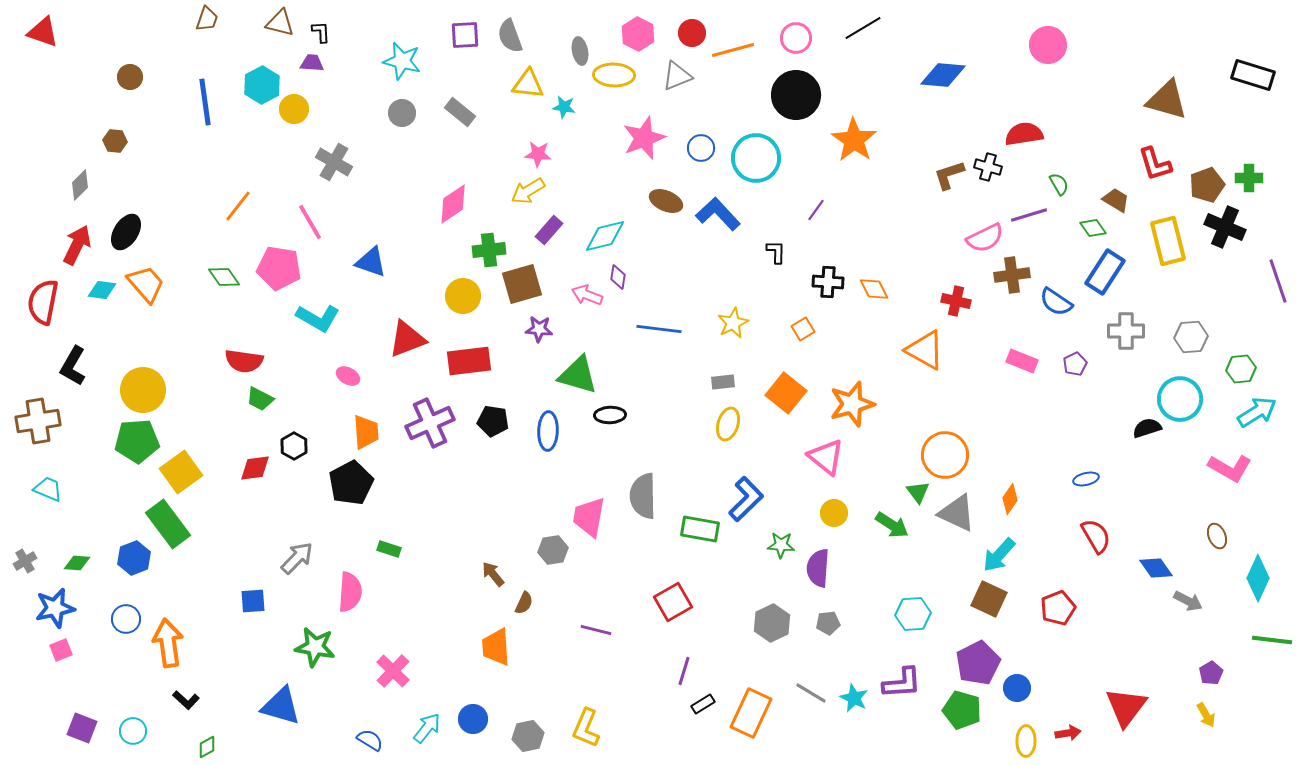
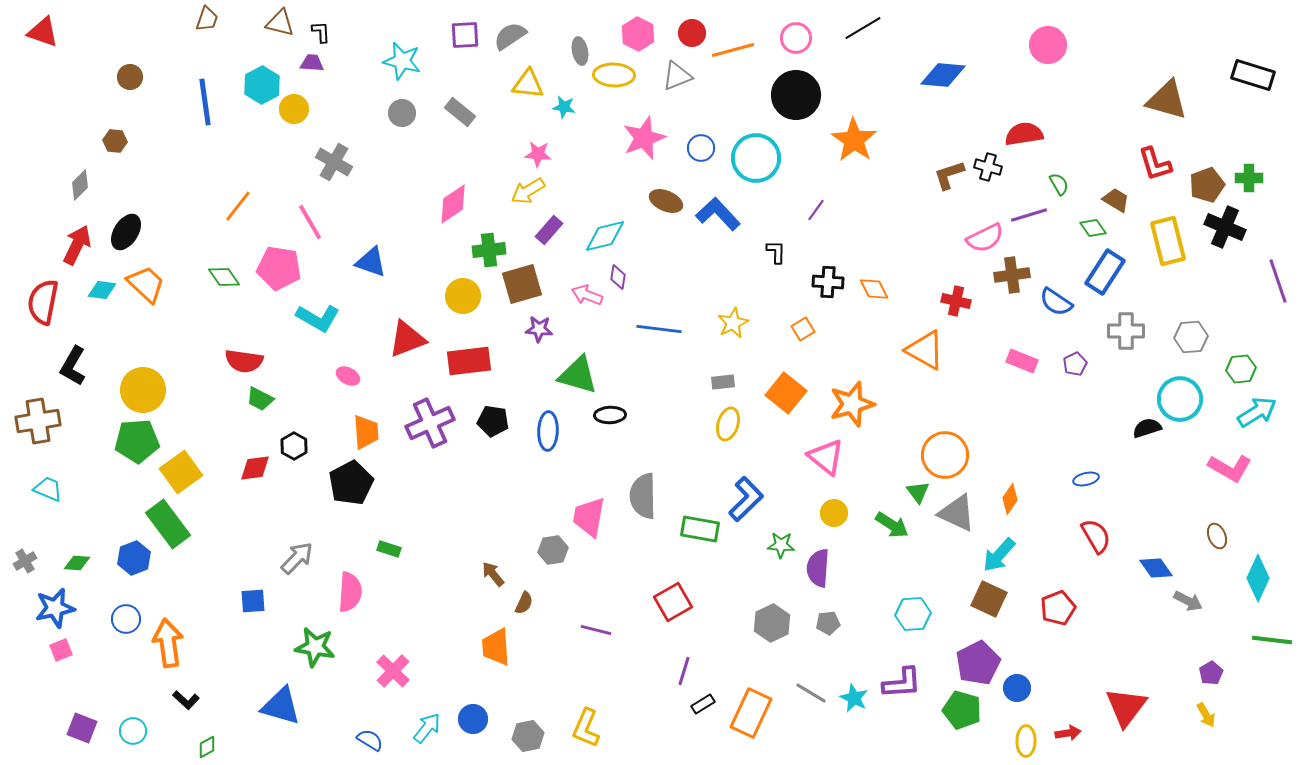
gray semicircle at (510, 36): rotated 76 degrees clockwise
orange trapezoid at (146, 284): rotated 6 degrees counterclockwise
